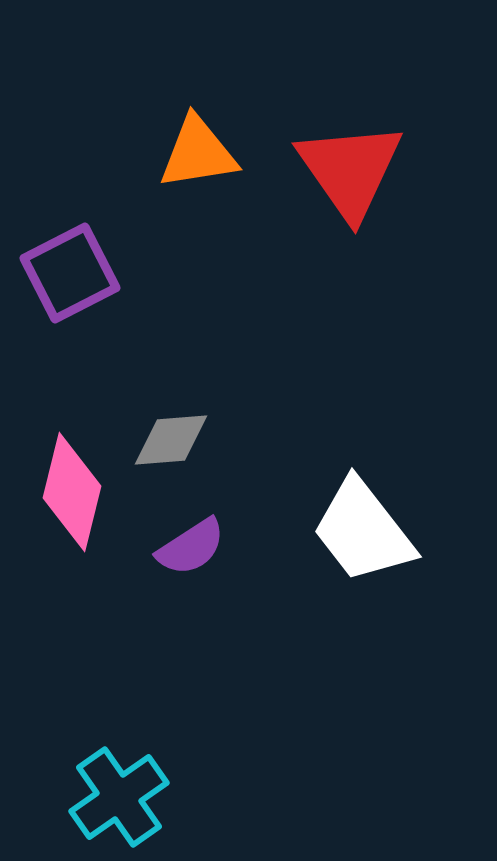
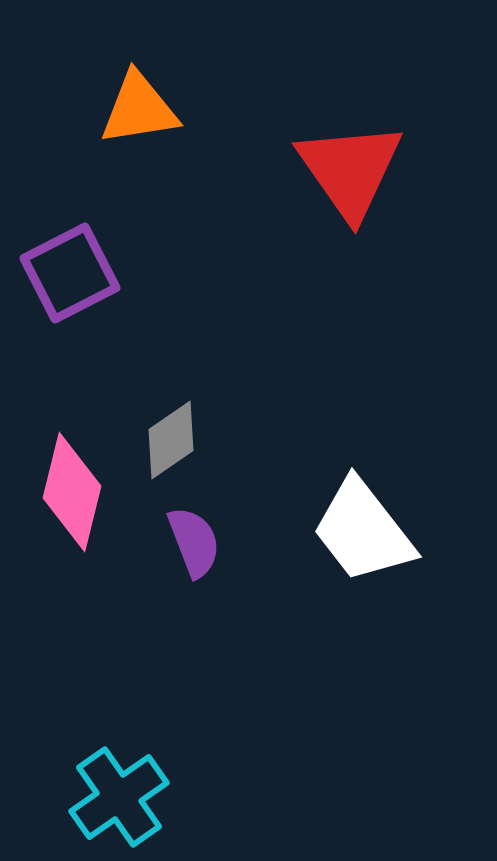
orange triangle: moved 59 px left, 44 px up
gray diamond: rotated 30 degrees counterclockwise
purple semicircle: moved 3 px right, 5 px up; rotated 78 degrees counterclockwise
